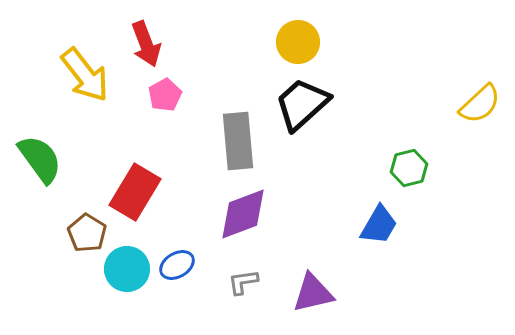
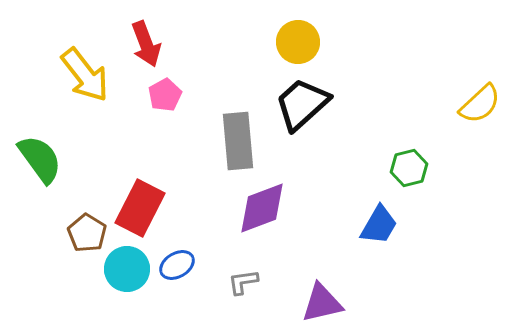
red rectangle: moved 5 px right, 16 px down; rotated 4 degrees counterclockwise
purple diamond: moved 19 px right, 6 px up
purple triangle: moved 9 px right, 10 px down
